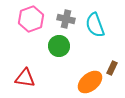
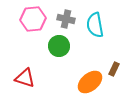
pink hexagon: moved 2 px right; rotated 15 degrees clockwise
cyan semicircle: rotated 10 degrees clockwise
brown rectangle: moved 2 px right, 1 px down
red triangle: rotated 10 degrees clockwise
